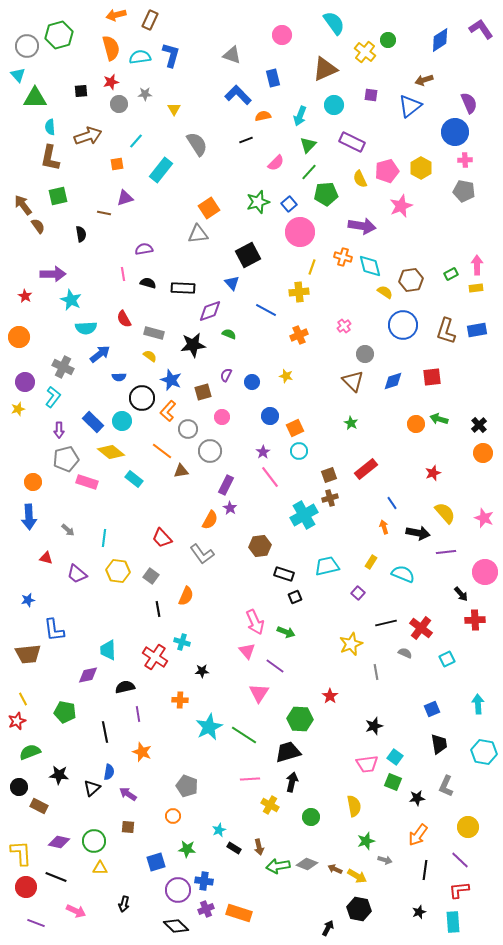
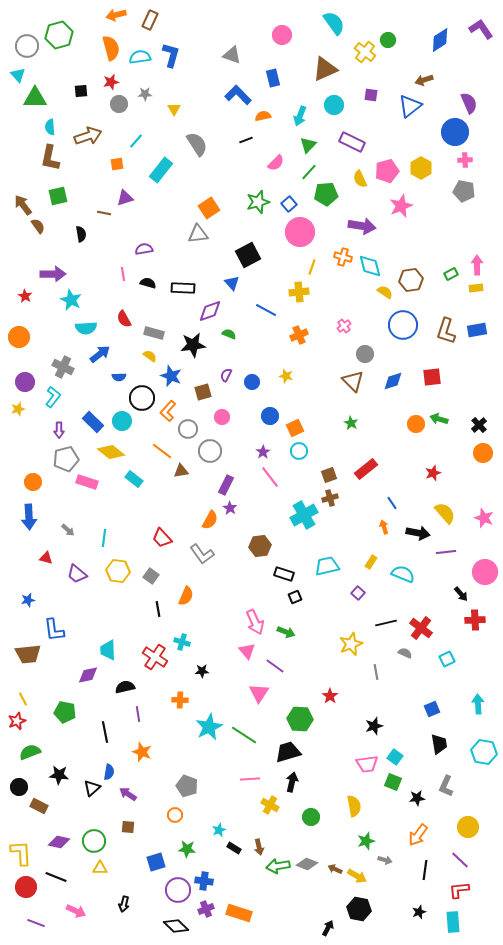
blue star at (171, 380): moved 4 px up
orange circle at (173, 816): moved 2 px right, 1 px up
